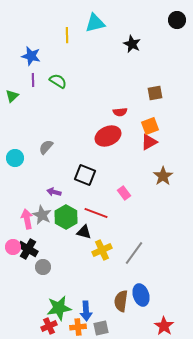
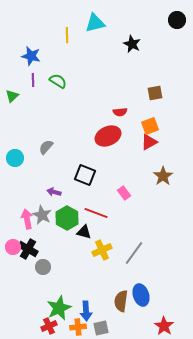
green hexagon: moved 1 px right, 1 px down
green star: rotated 15 degrees counterclockwise
